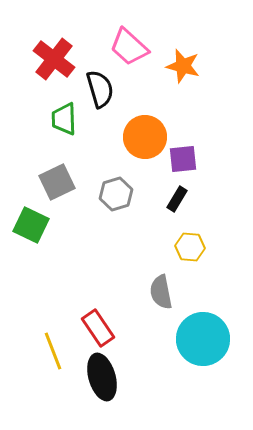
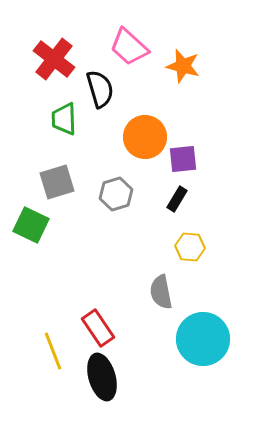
gray square: rotated 9 degrees clockwise
